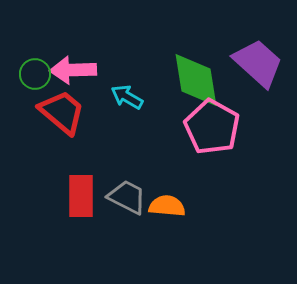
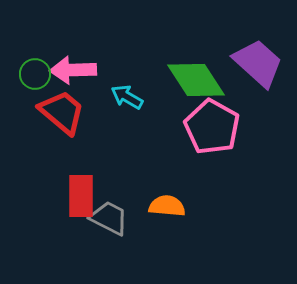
green diamond: rotated 24 degrees counterclockwise
gray trapezoid: moved 18 px left, 21 px down
